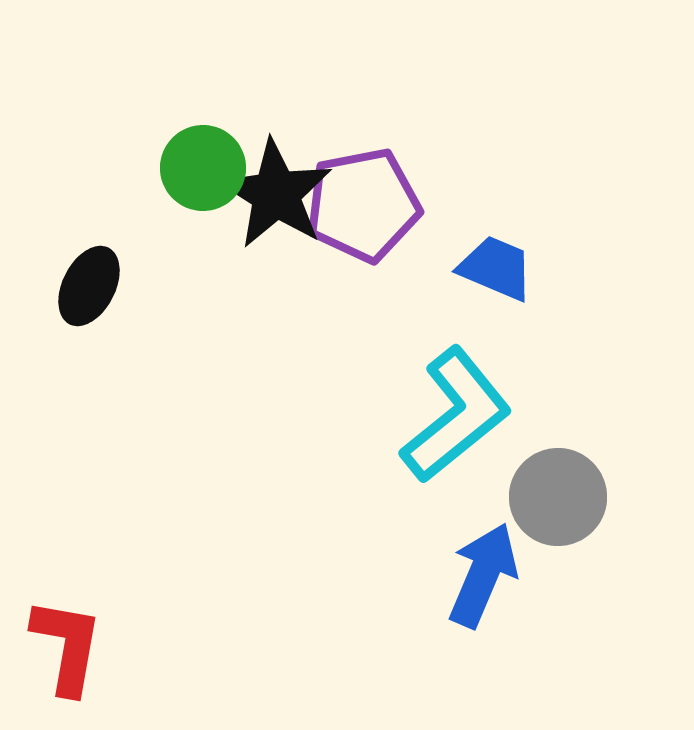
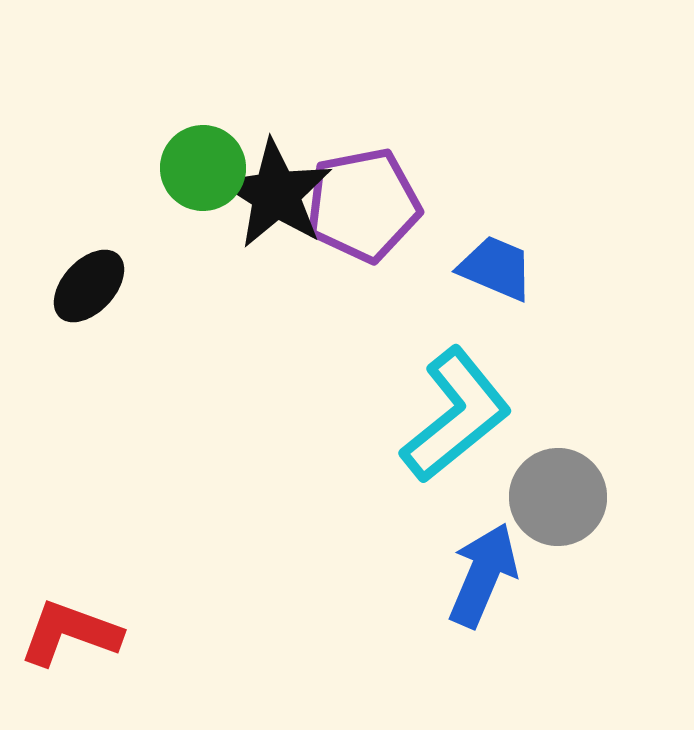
black ellipse: rotated 16 degrees clockwise
red L-shape: moved 3 px right, 13 px up; rotated 80 degrees counterclockwise
